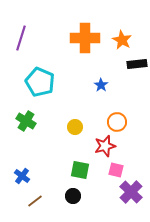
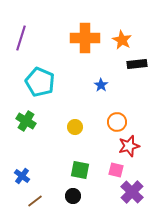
red star: moved 24 px right
purple cross: moved 1 px right
